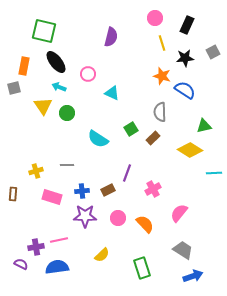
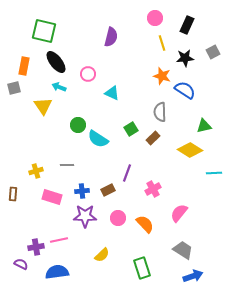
green circle at (67, 113): moved 11 px right, 12 px down
blue semicircle at (57, 267): moved 5 px down
